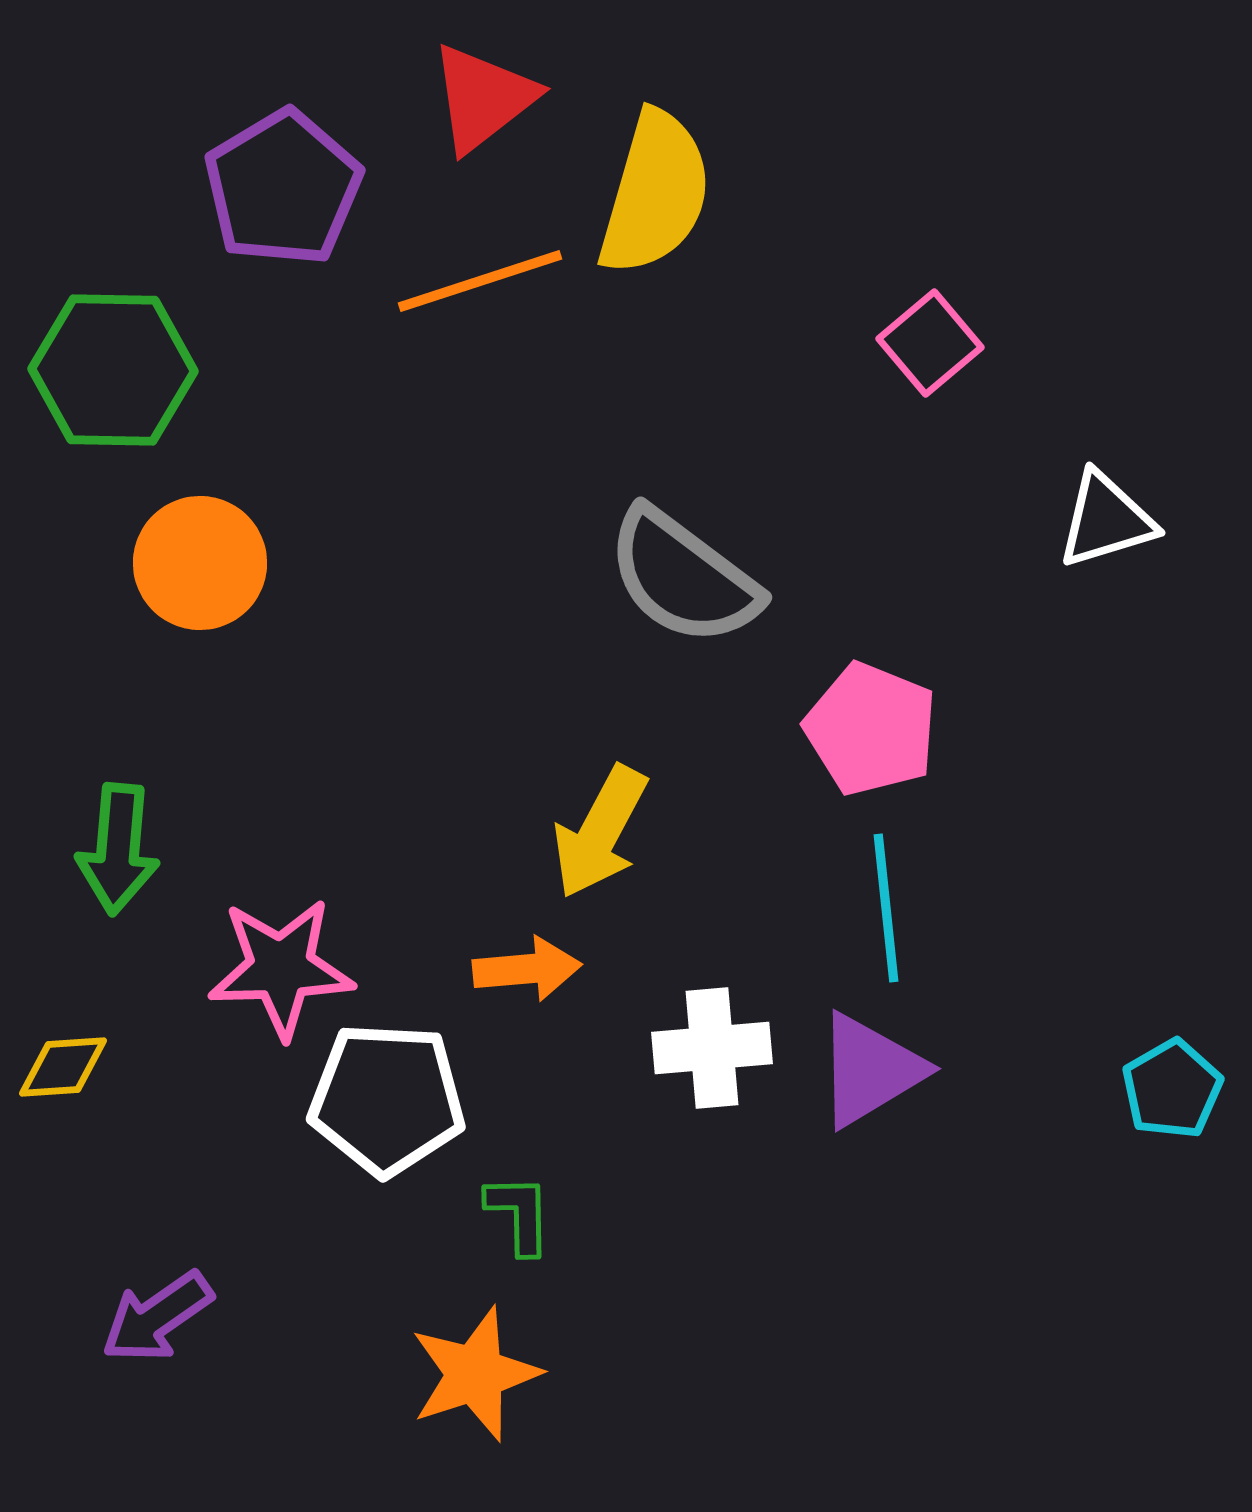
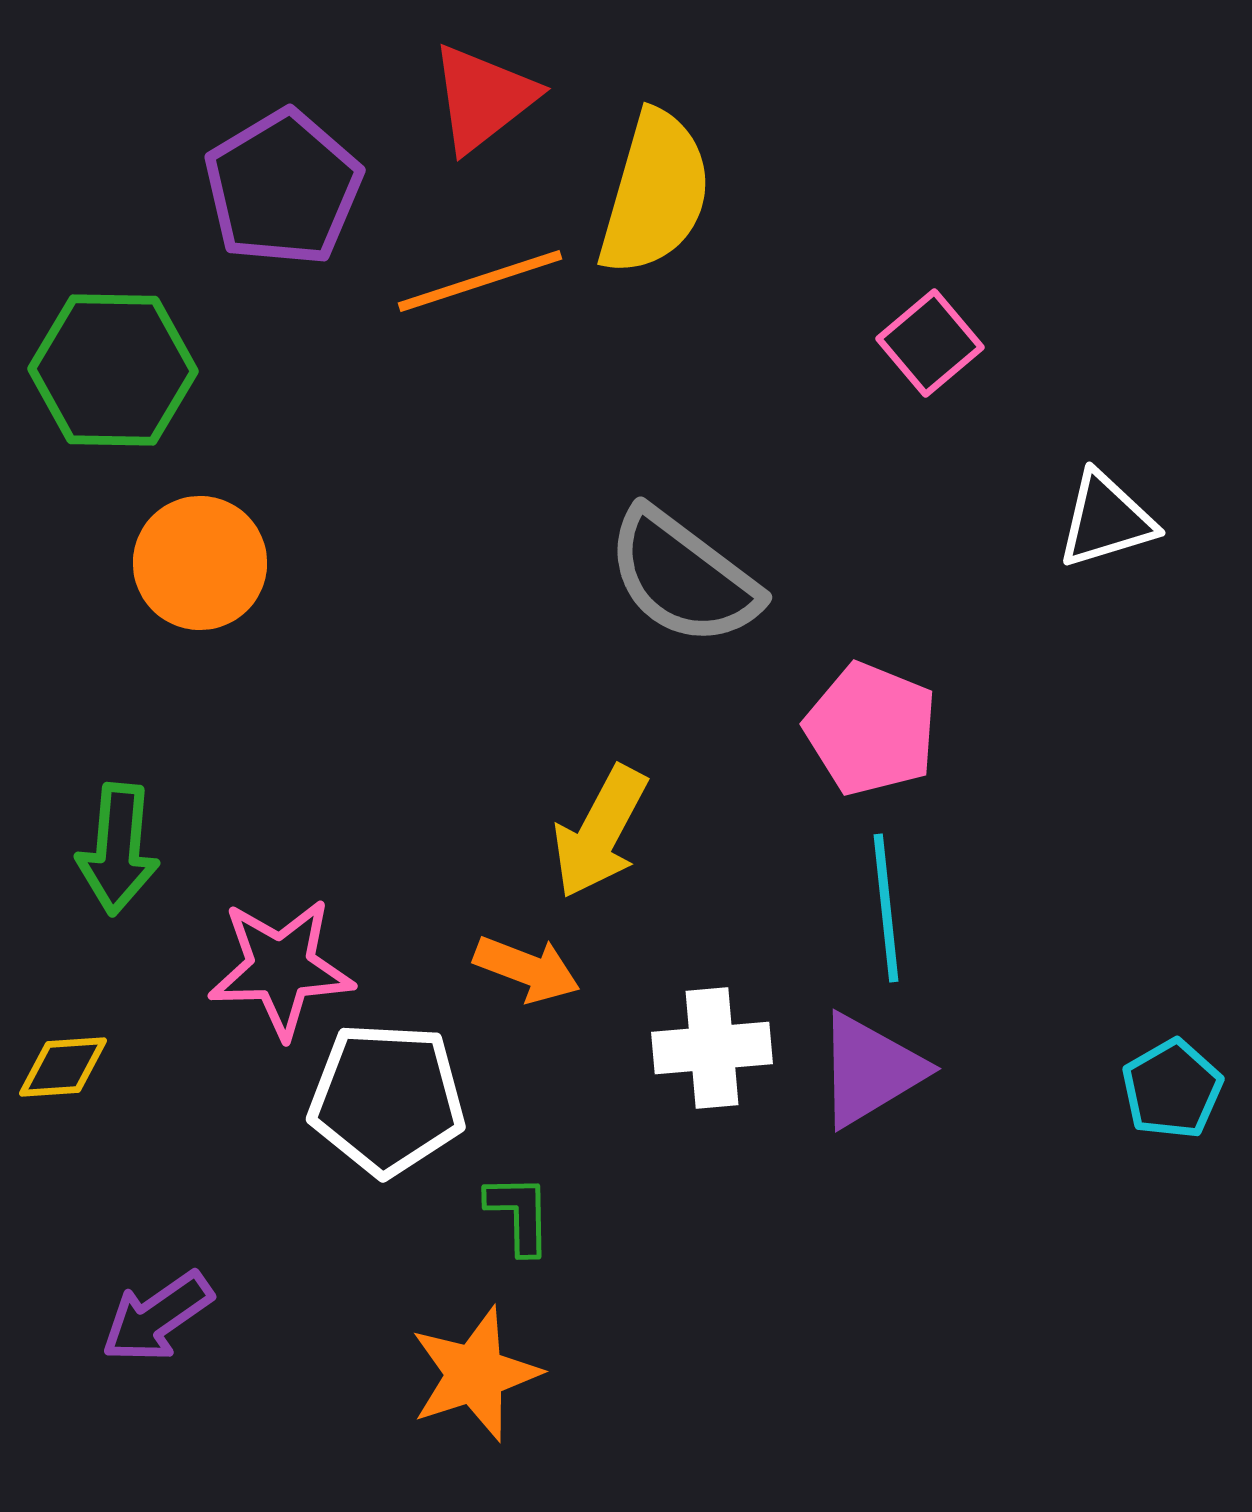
orange arrow: rotated 26 degrees clockwise
